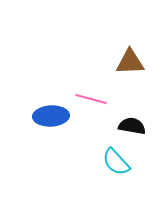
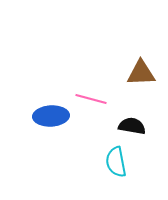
brown triangle: moved 11 px right, 11 px down
cyan semicircle: rotated 32 degrees clockwise
